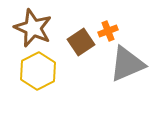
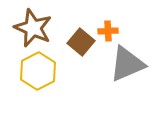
orange cross: rotated 18 degrees clockwise
brown square: rotated 16 degrees counterclockwise
